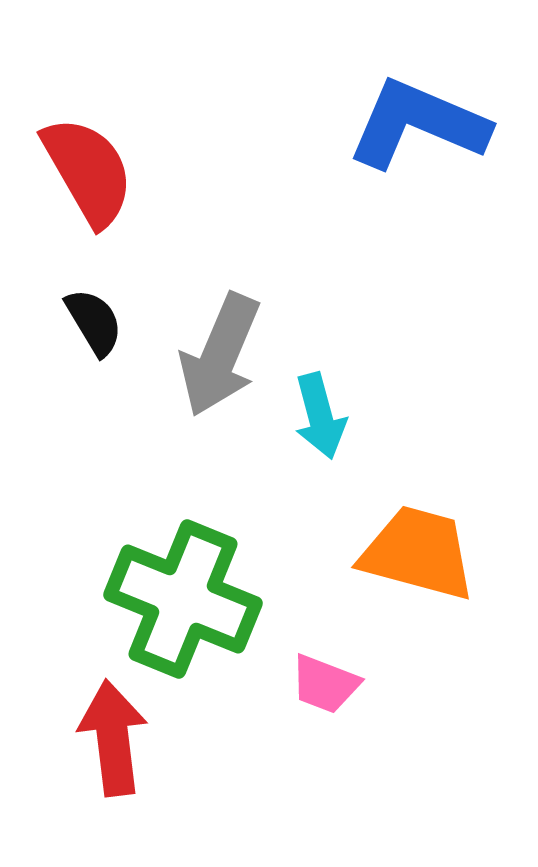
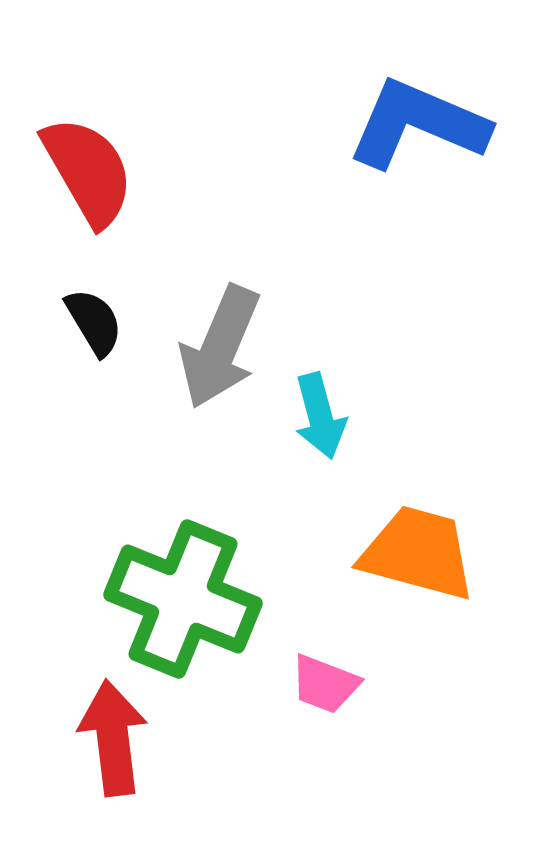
gray arrow: moved 8 px up
